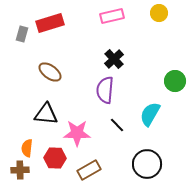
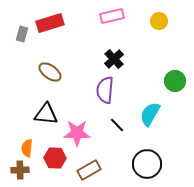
yellow circle: moved 8 px down
